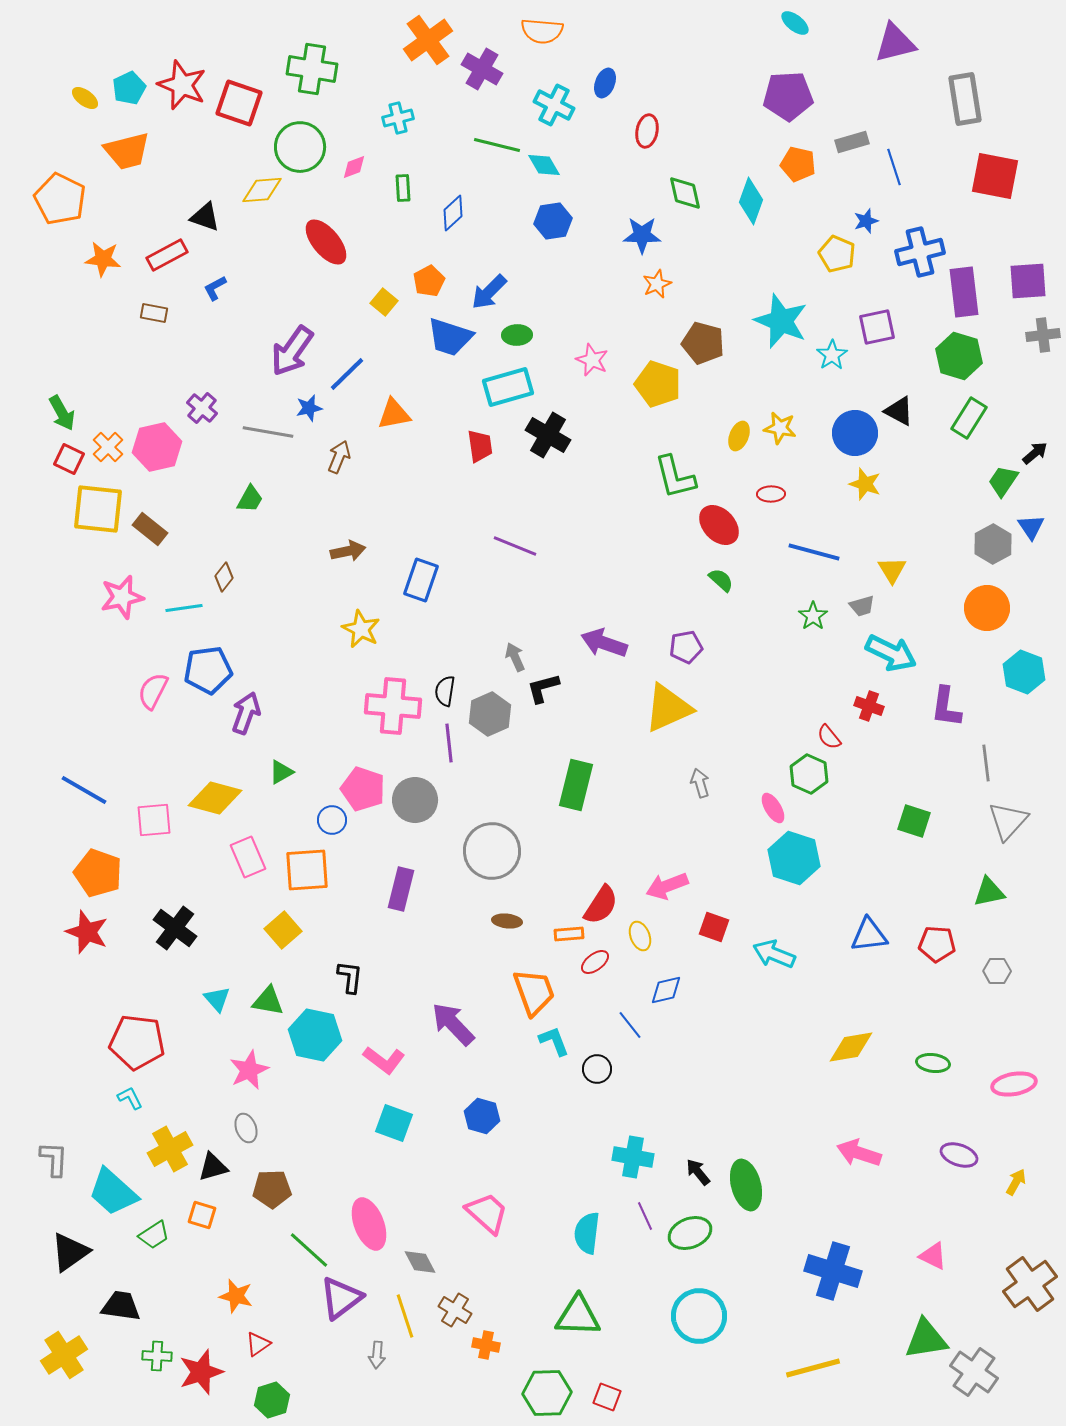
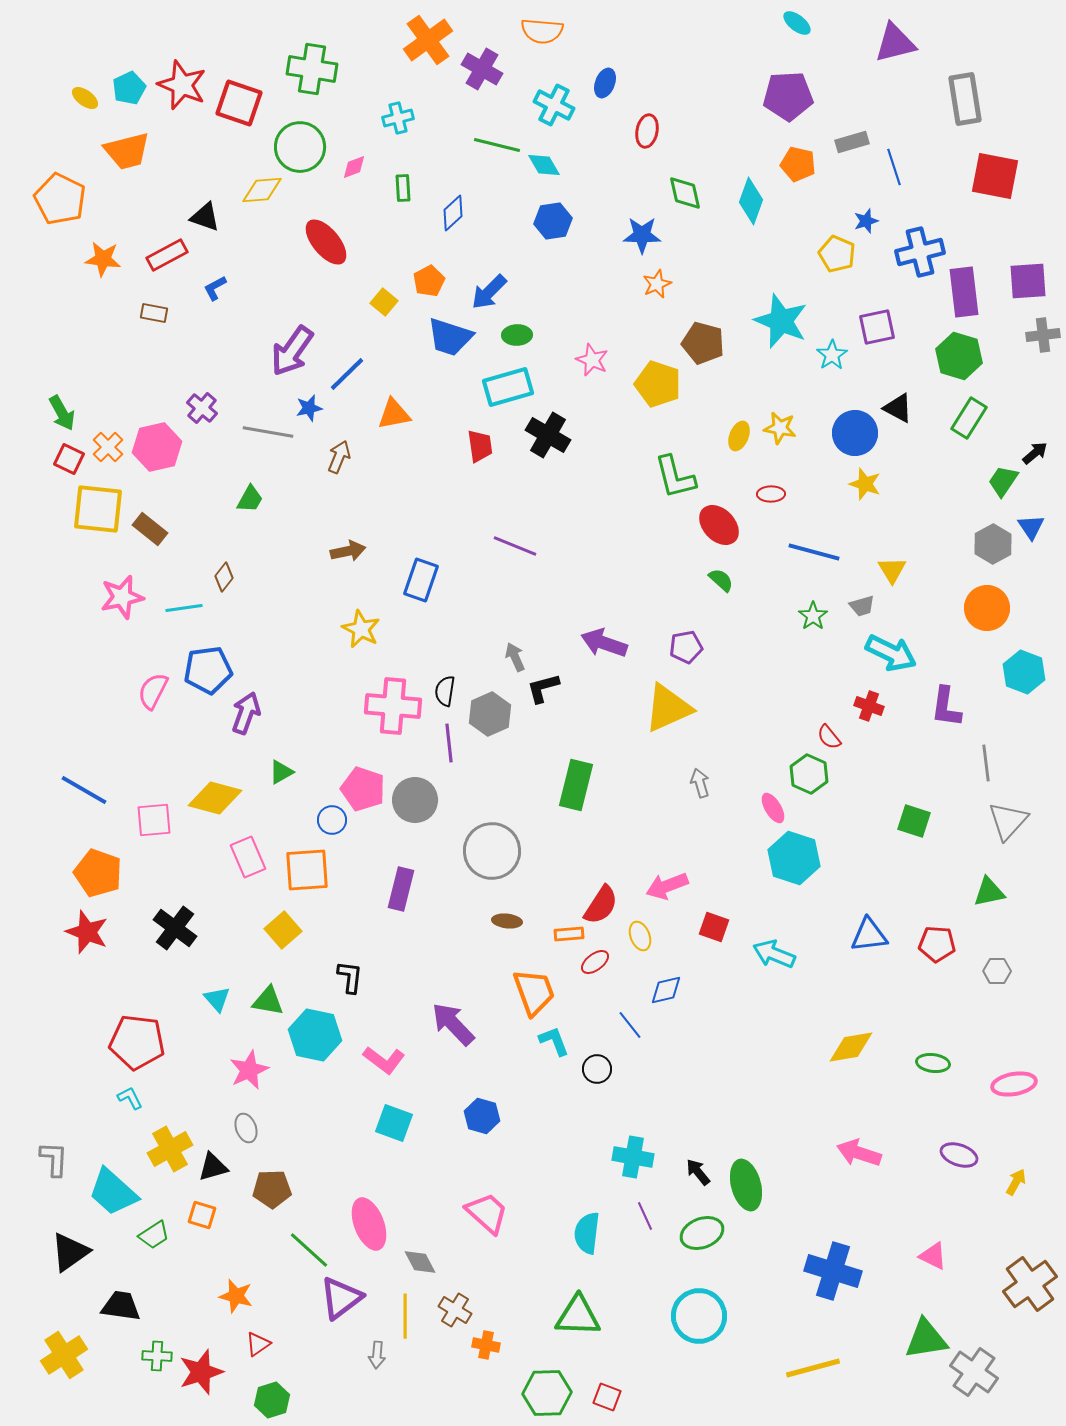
cyan ellipse at (795, 23): moved 2 px right
black triangle at (899, 411): moved 1 px left, 3 px up
green ellipse at (690, 1233): moved 12 px right
yellow line at (405, 1316): rotated 18 degrees clockwise
